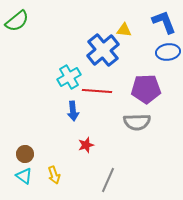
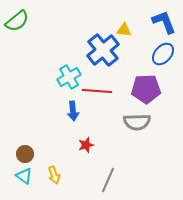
blue ellipse: moved 5 px left, 2 px down; rotated 40 degrees counterclockwise
